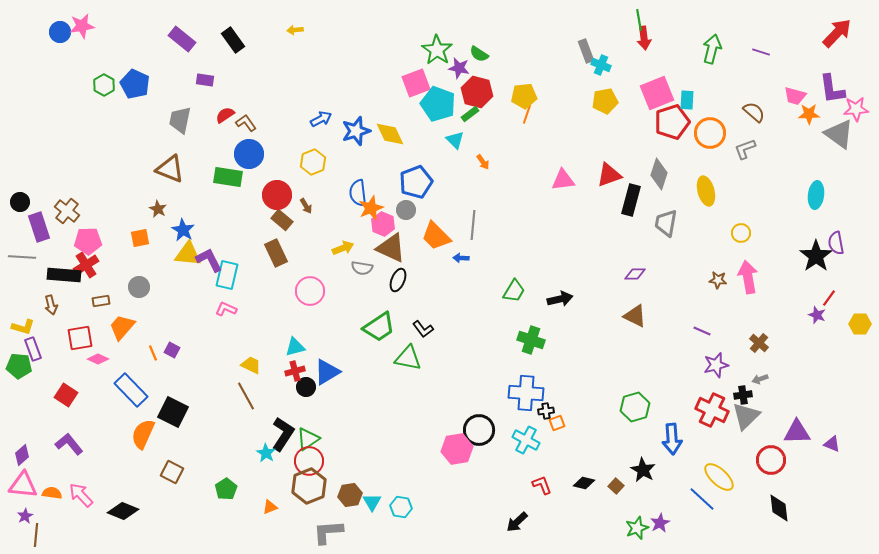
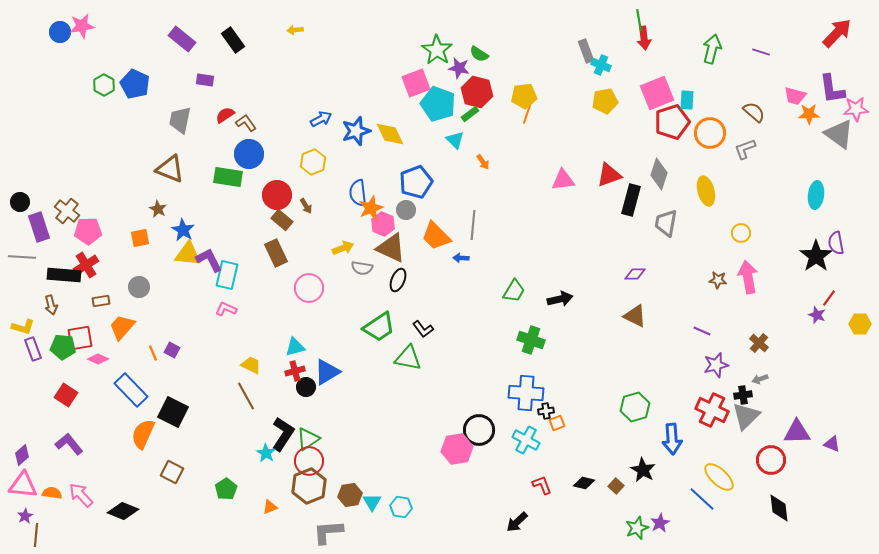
pink pentagon at (88, 241): moved 10 px up
pink circle at (310, 291): moved 1 px left, 3 px up
green pentagon at (19, 366): moved 44 px right, 19 px up
